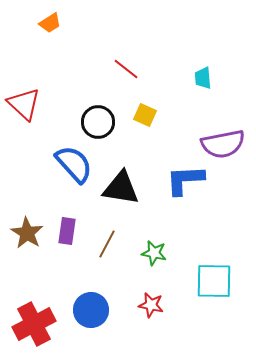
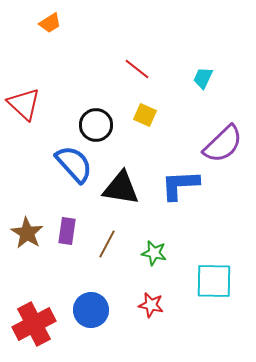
red line: moved 11 px right
cyan trapezoid: rotated 30 degrees clockwise
black circle: moved 2 px left, 3 px down
purple semicircle: rotated 33 degrees counterclockwise
blue L-shape: moved 5 px left, 5 px down
